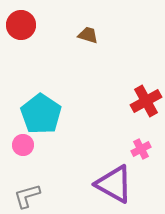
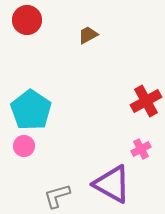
red circle: moved 6 px right, 5 px up
brown trapezoid: rotated 45 degrees counterclockwise
cyan pentagon: moved 10 px left, 4 px up
pink circle: moved 1 px right, 1 px down
purple triangle: moved 2 px left
gray L-shape: moved 30 px right
